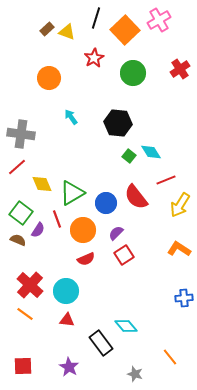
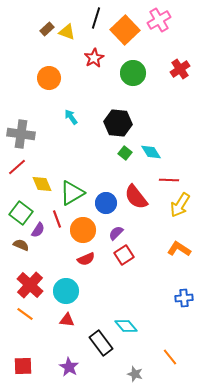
green square at (129, 156): moved 4 px left, 3 px up
red line at (166, 180): moved 3 px right; rotated 24 degrees clockwise
brown semicircle at (18, 240): moved 3 px right, 5 px down
